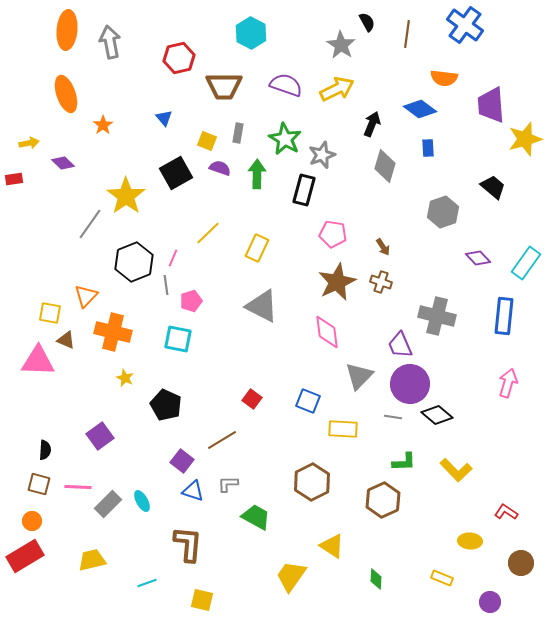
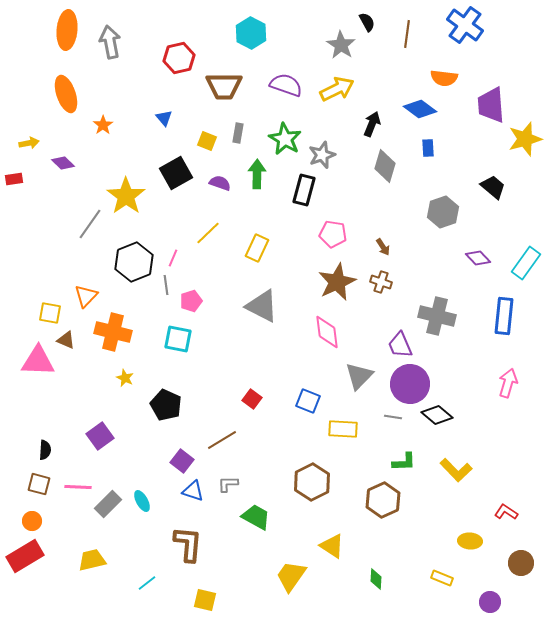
purple semicircle at (220, 168): moved 15 px down
cyan line at (147, 583): rotated 18 degrees counterclockwise
yellow square at (202, 600): moved 3 px right
